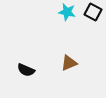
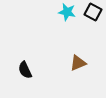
brown triangle: moved 9 px right
black semicircle: moved 1 px left; rotated 42 degrees clockwise
